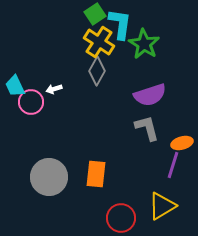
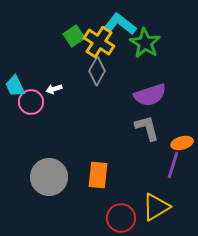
green square: moved 21 px left, 22 px down
cyan L-shape: rotated 60 degrees counterclockwise
green star: moved 1 px right, 1 px up
orange rectangle: moved 2 px right, 1 px down
yellow triangle: moved 6 px left, 1 px down
